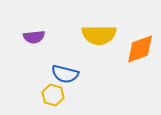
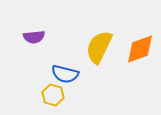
yellow semicircle: moved 12 px down; rotated 116 degrees clockwise
